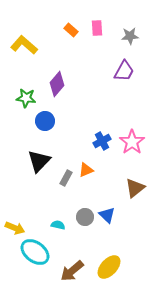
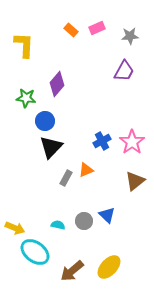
pink rectangle: rotated 70 degrees clockwise
yellow L-shape: rotated 52 degrees clockwise
black triangle: moved 12 px right, 14 px up
brown triangle: moved 7 px up
gray circle: moved 1 px left, 4 px down
